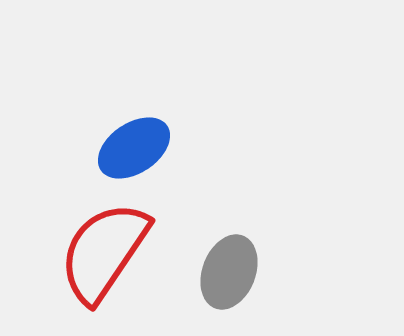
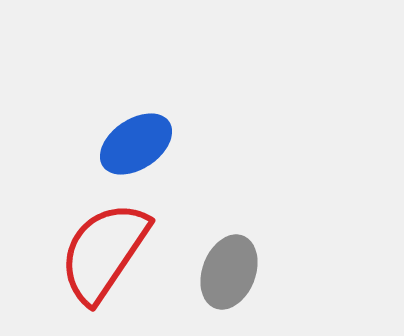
blue ellipse: moved 2 px right, 4 px up
